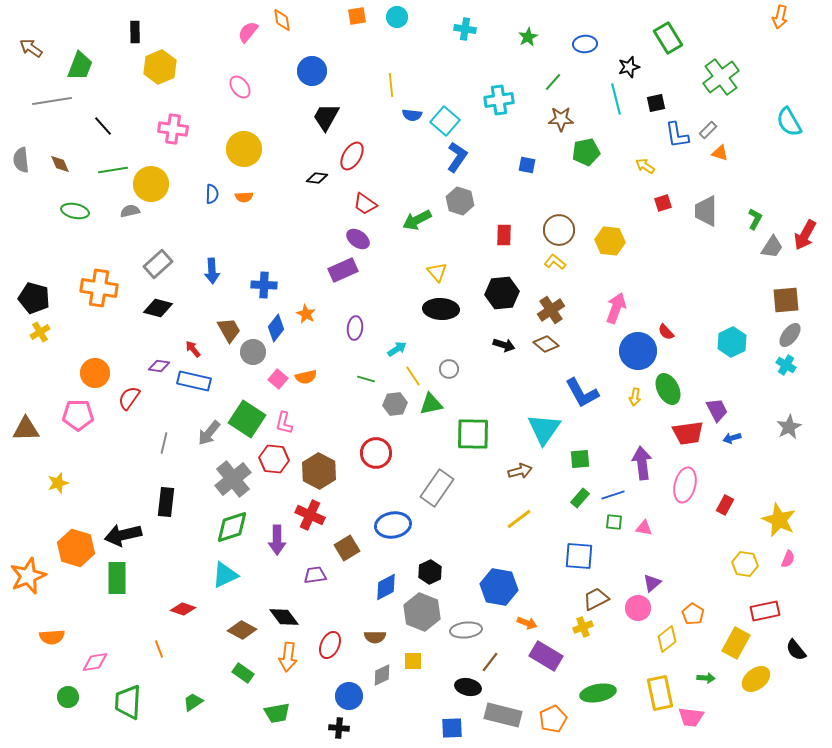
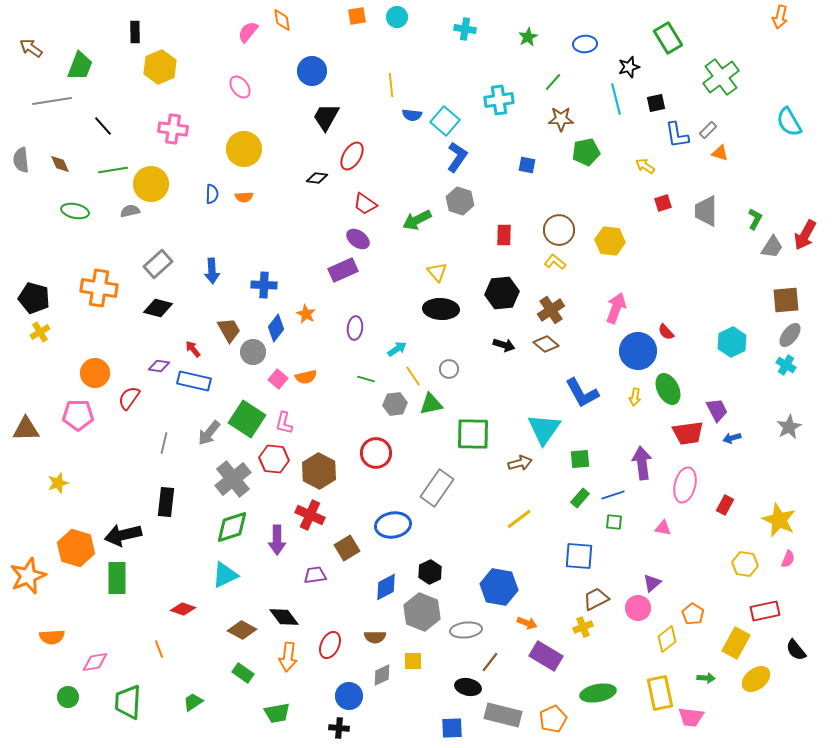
brown arrow at (520, 471): moved 8 px up
pink triangle at (644, 528): moved 19 px right
